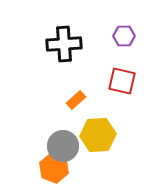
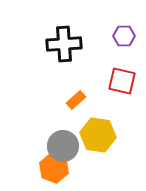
yellow hexagon: rotated 12 degrees clockwise
